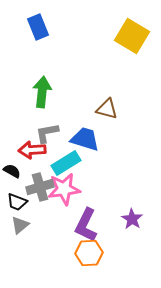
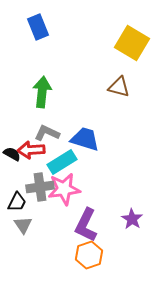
yellow square: moved 7 px down
brown triangle: moved 12 px right, 22 px up
gray L-shape: rotated 35 degrees clockwise
red arrow: moved 1 px left
cyan rectangle: moved 4 px left, 1 px up
black semicircle: moved 17 px up
gray cross: rotated 8 degrees clockwise
black trapezoid: rotated 85 degrees counterclockwise
gray triangle: moved 3 px right; rotated 24 degrees counterclockwise
orange hexagon: moved 2 px down; rotated 16 degrees counterclockwise
